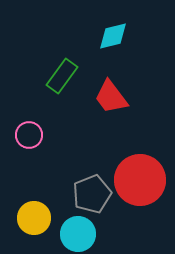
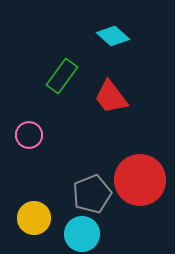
cyan diamond: rotated 56 degrees clockwise
cyan circle: moved 4 px right
